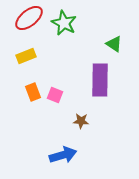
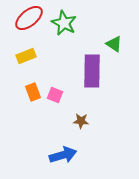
purple rectangle: moved 8 px left, 9 px up
